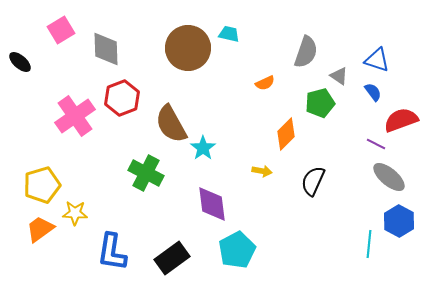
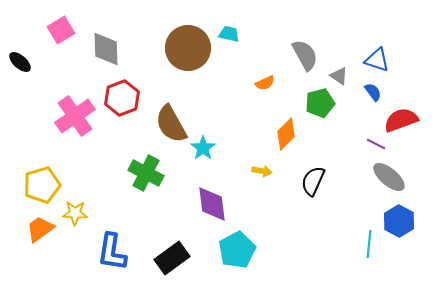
gray semicircle: moved 1 px left, 3 px down; rotated 48 degrees counterclockwise
